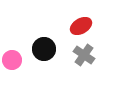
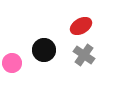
black circle: moved 1 px down
pink circle: moved 3 px down
